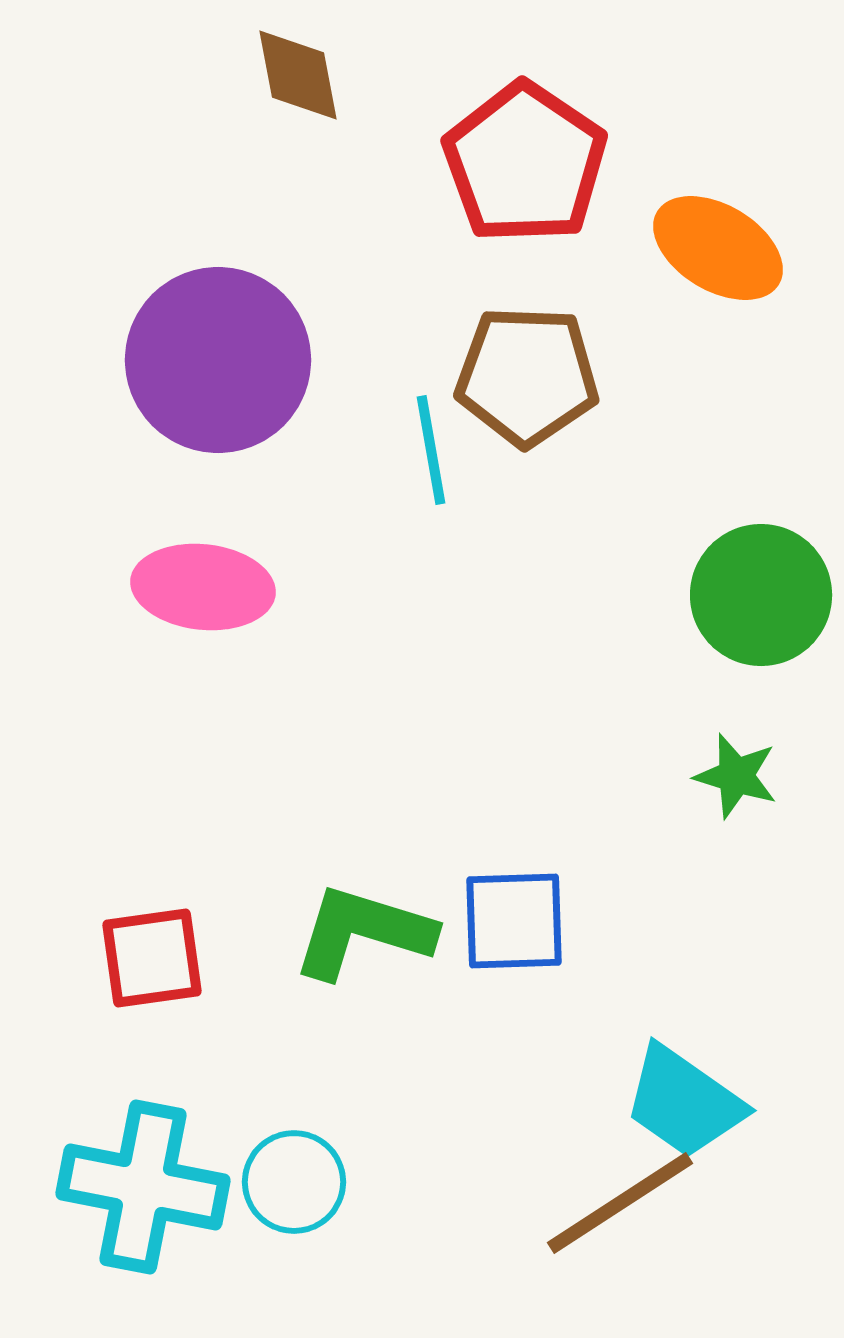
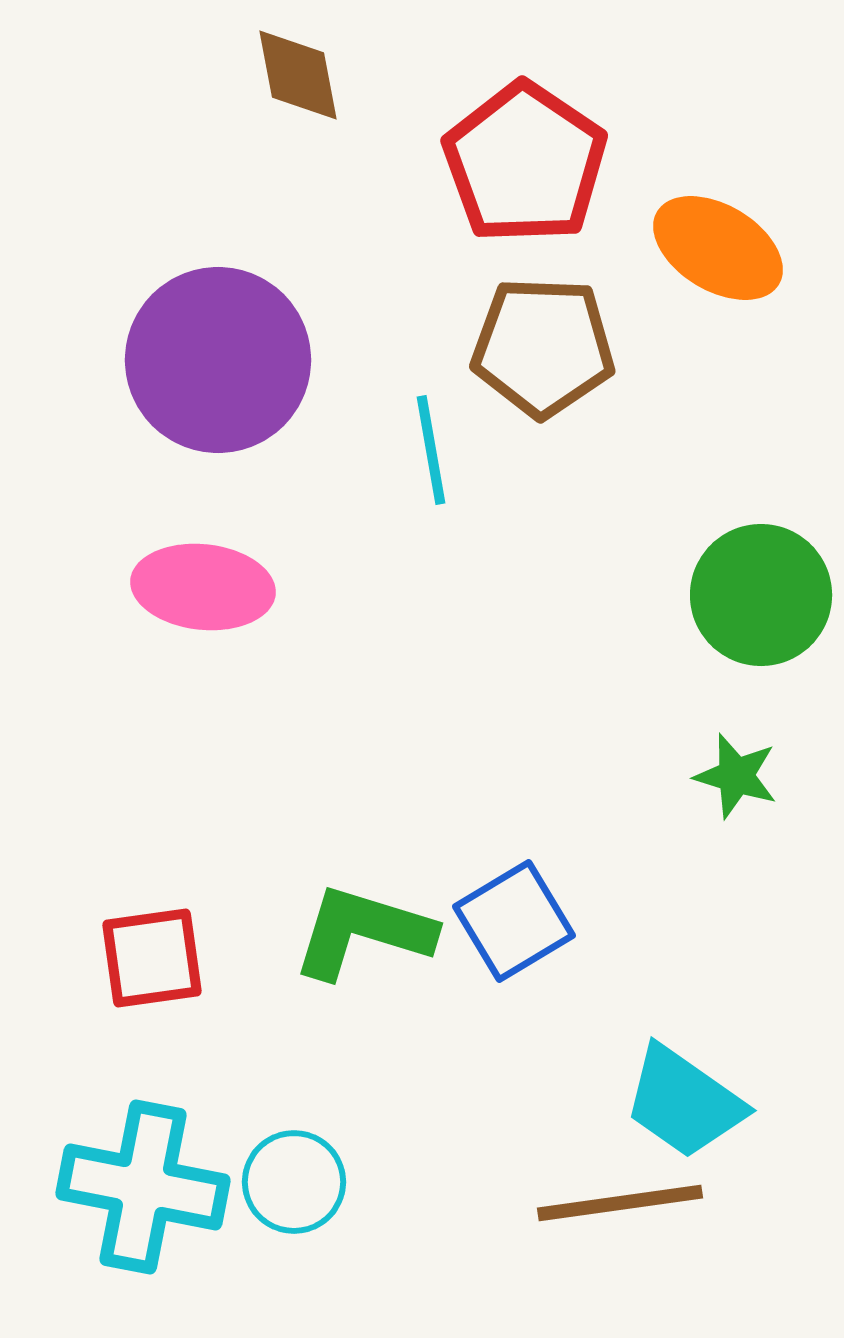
brown pentagon: moved 16 px right, 29 px up
blue square: rotated 29 degrees counterclockwise
brown line: rotated 25 degrees clockwise
